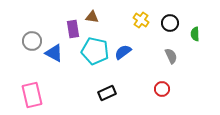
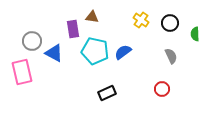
pink rectangle: moved 10 px left, 23 px up
